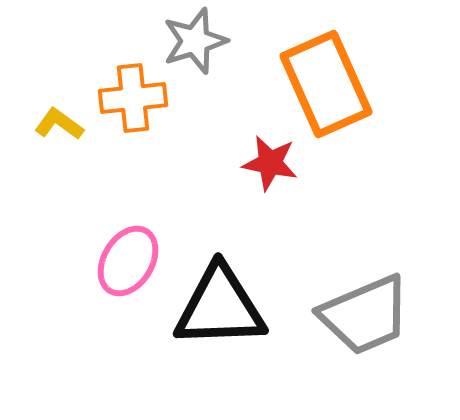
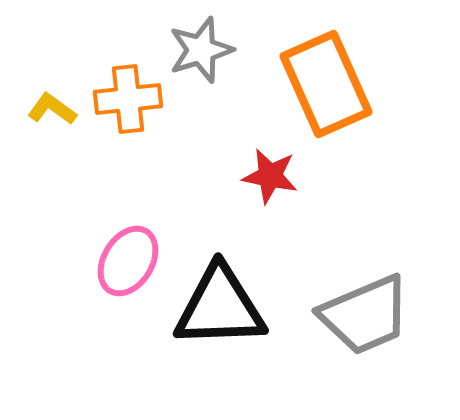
gray star: moved 6 px right, 9 px down
orange cross: moved 5 px left, 1 px down
yellow L-shape: moved 7 px left, 15 px up
red star: moved 13 px down
